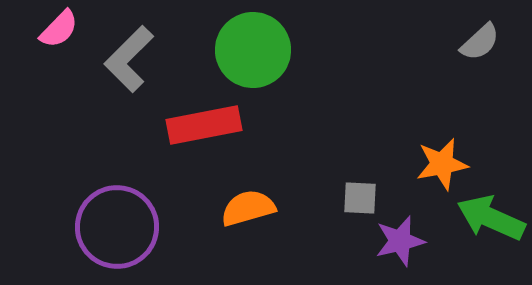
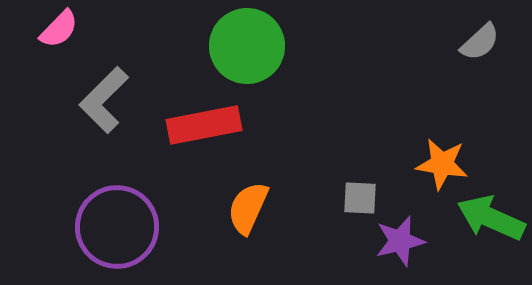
green circle: moved 6 px left, 4 px up
gray L-shape: moved 25 px left, 41 px down
orange star: rotated 20 degrees clockwise
orange semicircle: rotated 50 degrees counterclockwise
